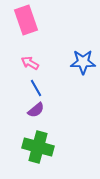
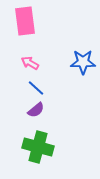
pink rectangle: moved 1 px left, 1 px down; rotated 12 degrees clockwise
blue line: rotated 18 degrees counterclockwise
